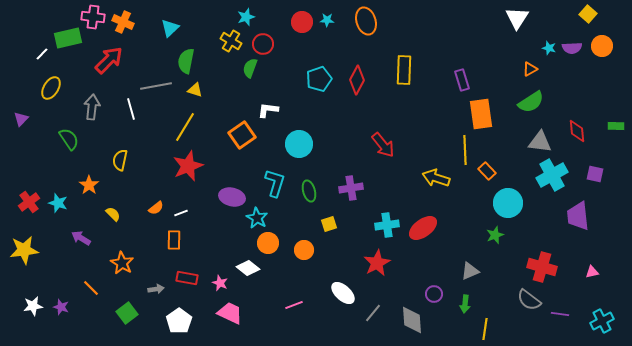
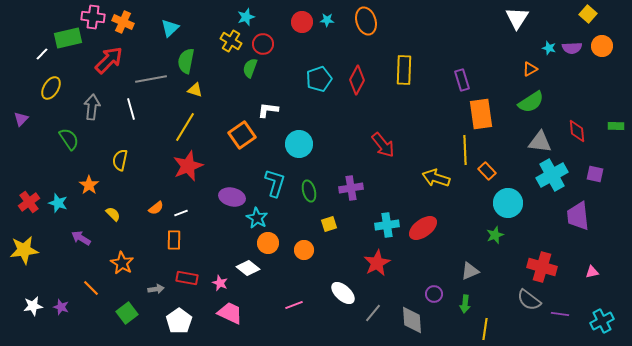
gray line at (156, 86): moved 5 px left, 7 px up
